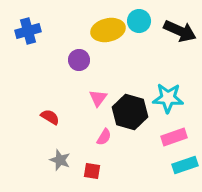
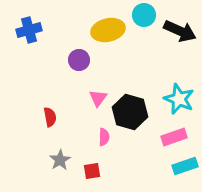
cyan circle: moved 5 px right, 6 px up
blue cross: moved 1 px right, 1 px up
cyan star: moved 11 px right, 1 px down; rotated 20 degrees clockwise
red semicircle: rotated 48 degrees clockwise
pink semicircle: rotated 30 degrees counterclockwise
gray star: rotated 20 degrees clockwise
cyan rectangle: moved 1 px down
red square: rotated 18 degrees counterclockwise
